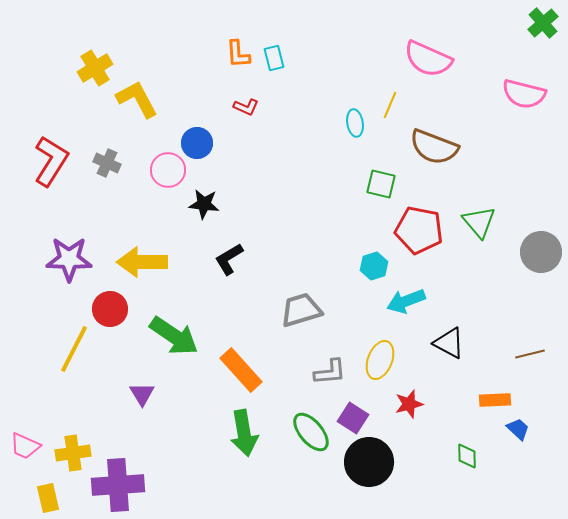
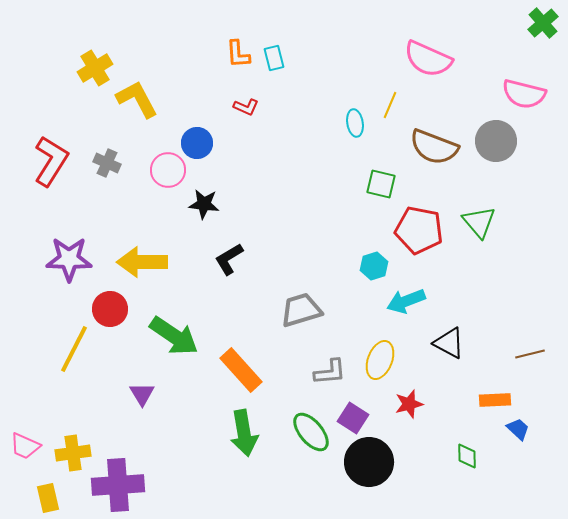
gray circle at (541, 252): moved 45 px left, 111 px up
